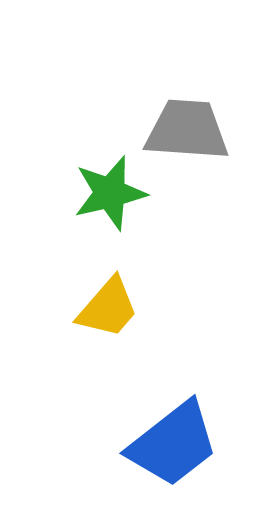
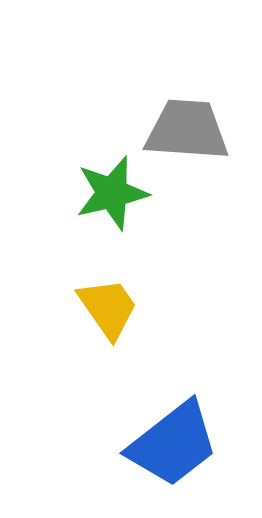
green star: moved 2 px right
yellow trapezoid: rotated 76 degrees counterclockwise
